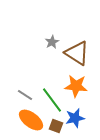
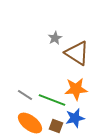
gray star: moved 3 px right, 4 px up
orange star: moved 3 px down; rotated 10 degrees counterclockwise
green line: rotated 32 degrees counterclockwise
orange ellipse: moved 1 px left, 3 px down
